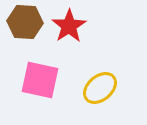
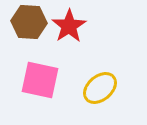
brown hexagon: moved 4 px right
